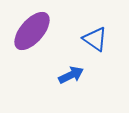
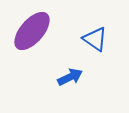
blue arrow: moved 1 px left, 2 px down
